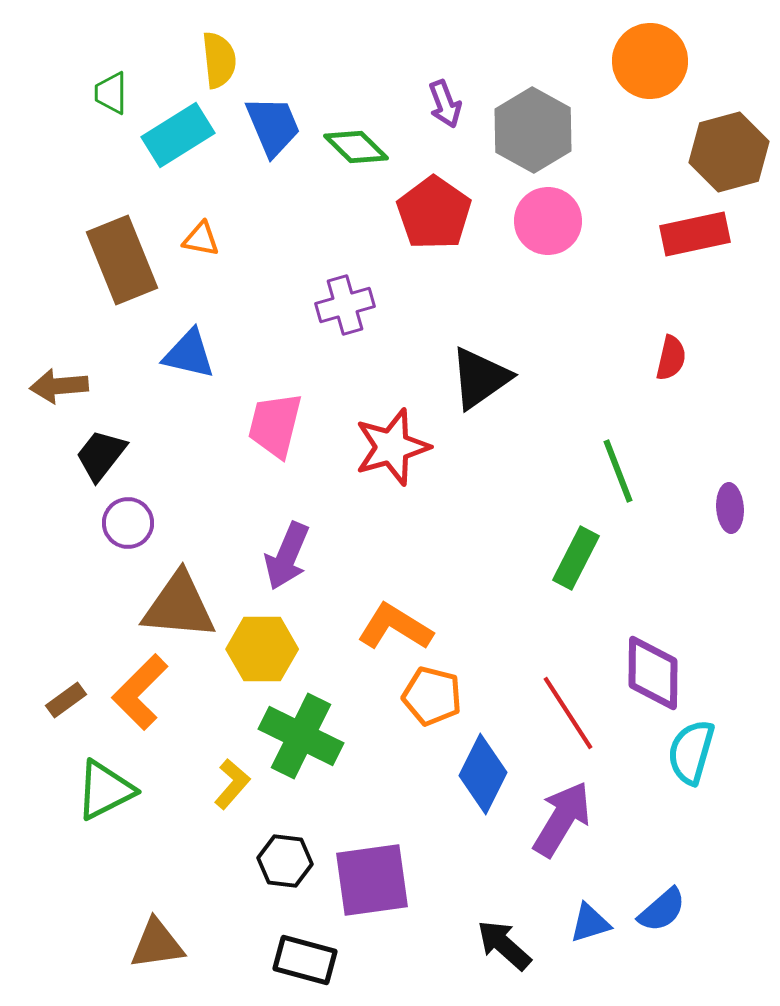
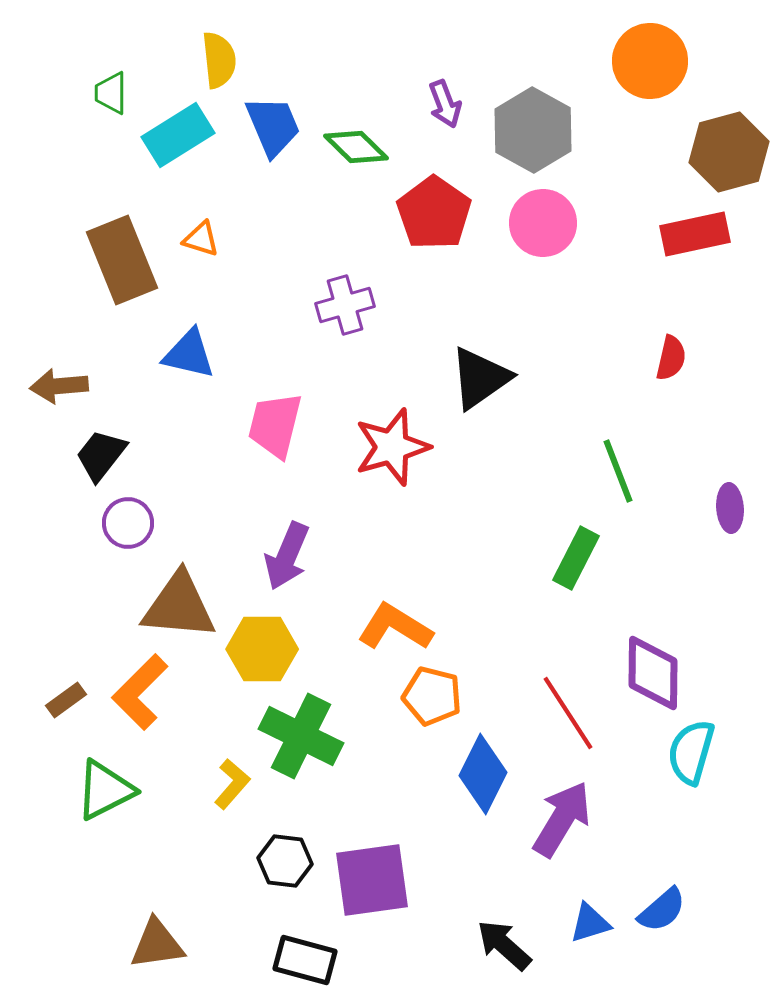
pink circle at (548, 221): moved 5 px left, 2 px down
orange triangle at (201, 239): rotated 6 degrees clockwise
